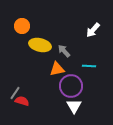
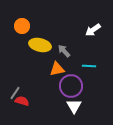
white arrow: rotated 14 degrees clockwise
